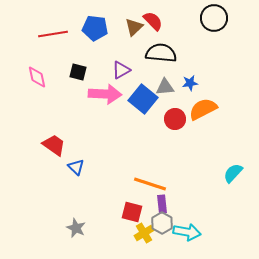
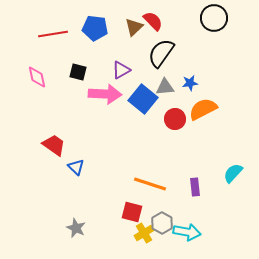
black semicircle: rotated 60 degrees counterclockwise
purple rectangle: moved 33 px right, 17 px up
